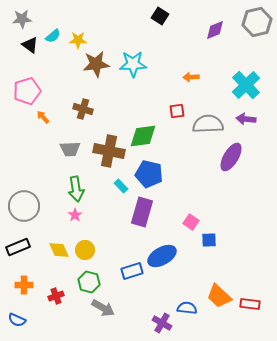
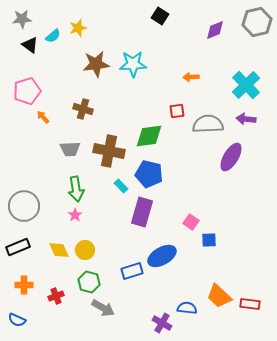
yellow star at (78, 40): moved 12 px up; rotated 18 degrees counterclockwise
green diamond at (143, 136): moved 6 px right
